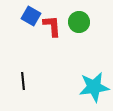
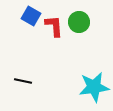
red L-shape: moved 2 px right
black line: rotated 72 degrees counterclockwise
